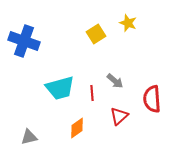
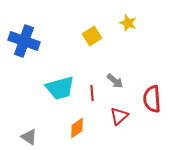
yellow square: moved 4 px left, 2 px down
gray triangle: rotated 48 degrees clockwise
